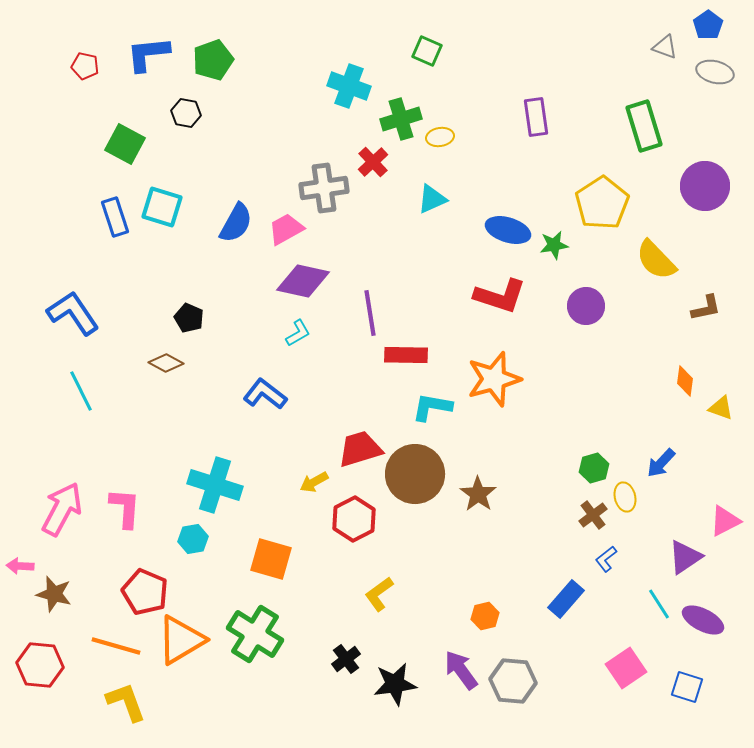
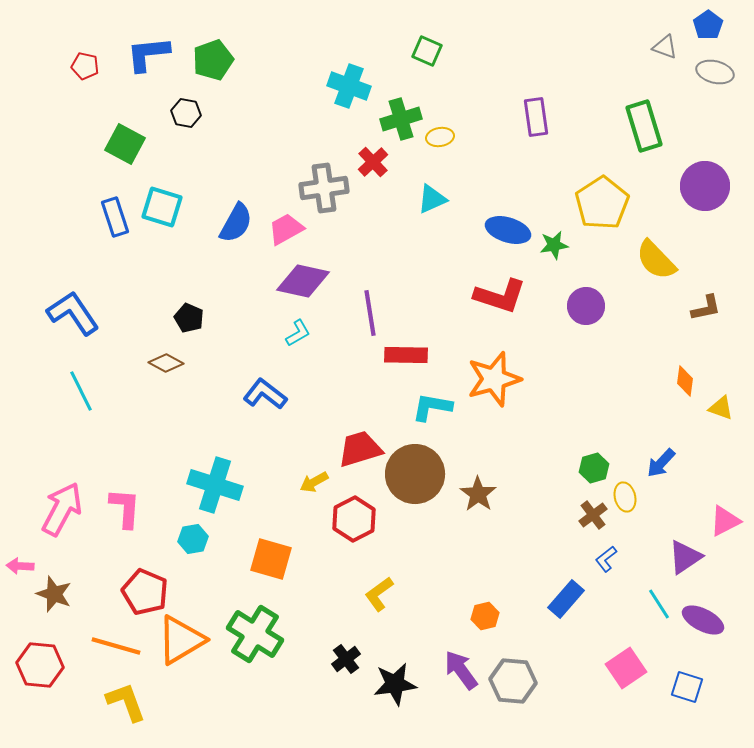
brown star at (54, 594): rotated 6 degrees clockwise
